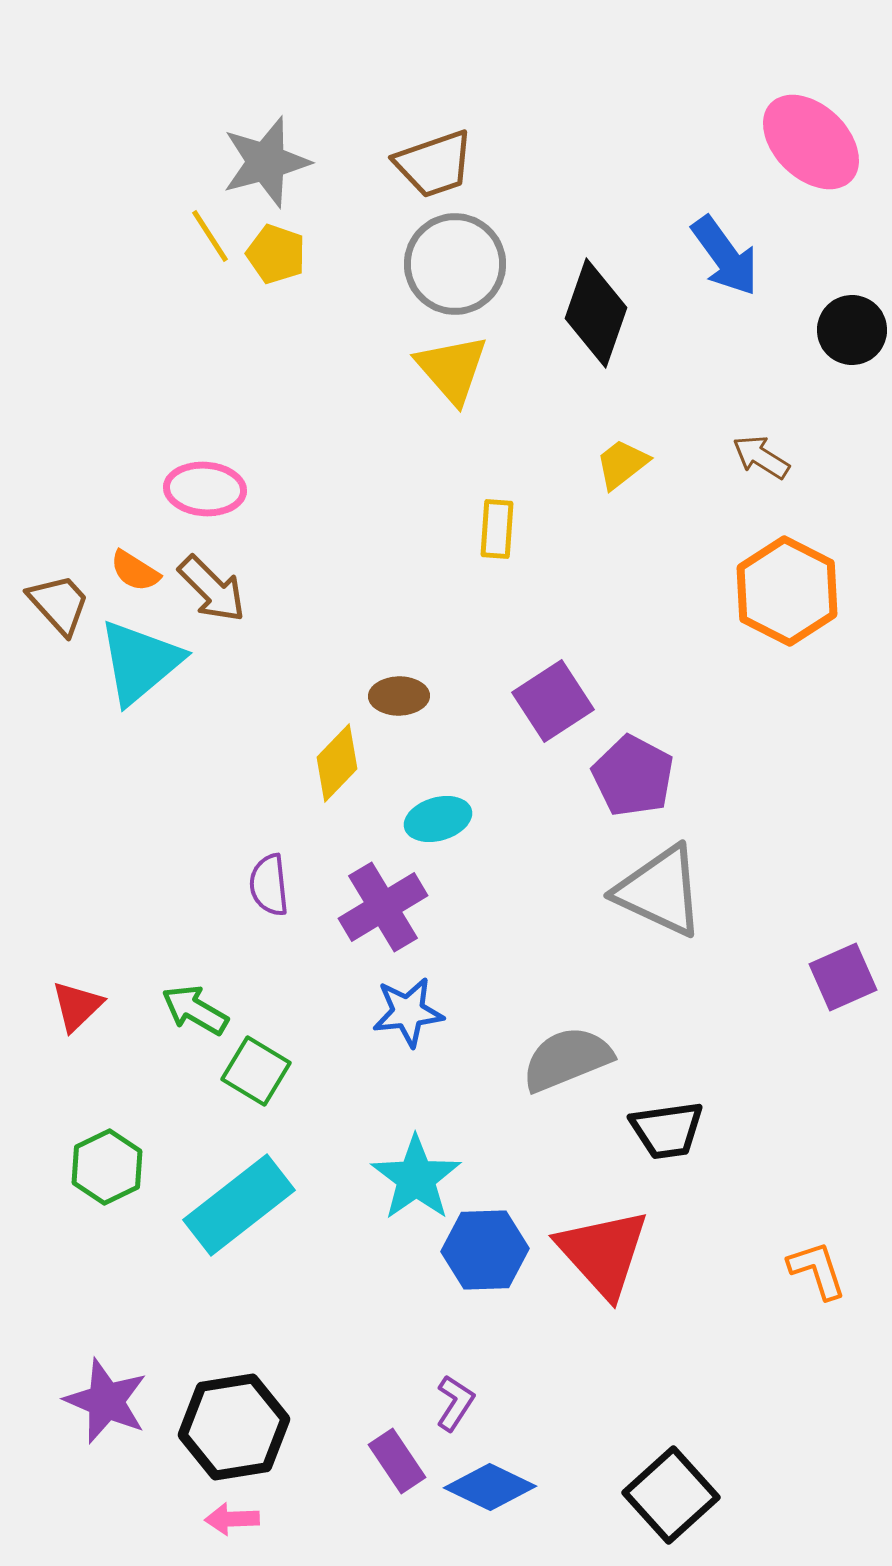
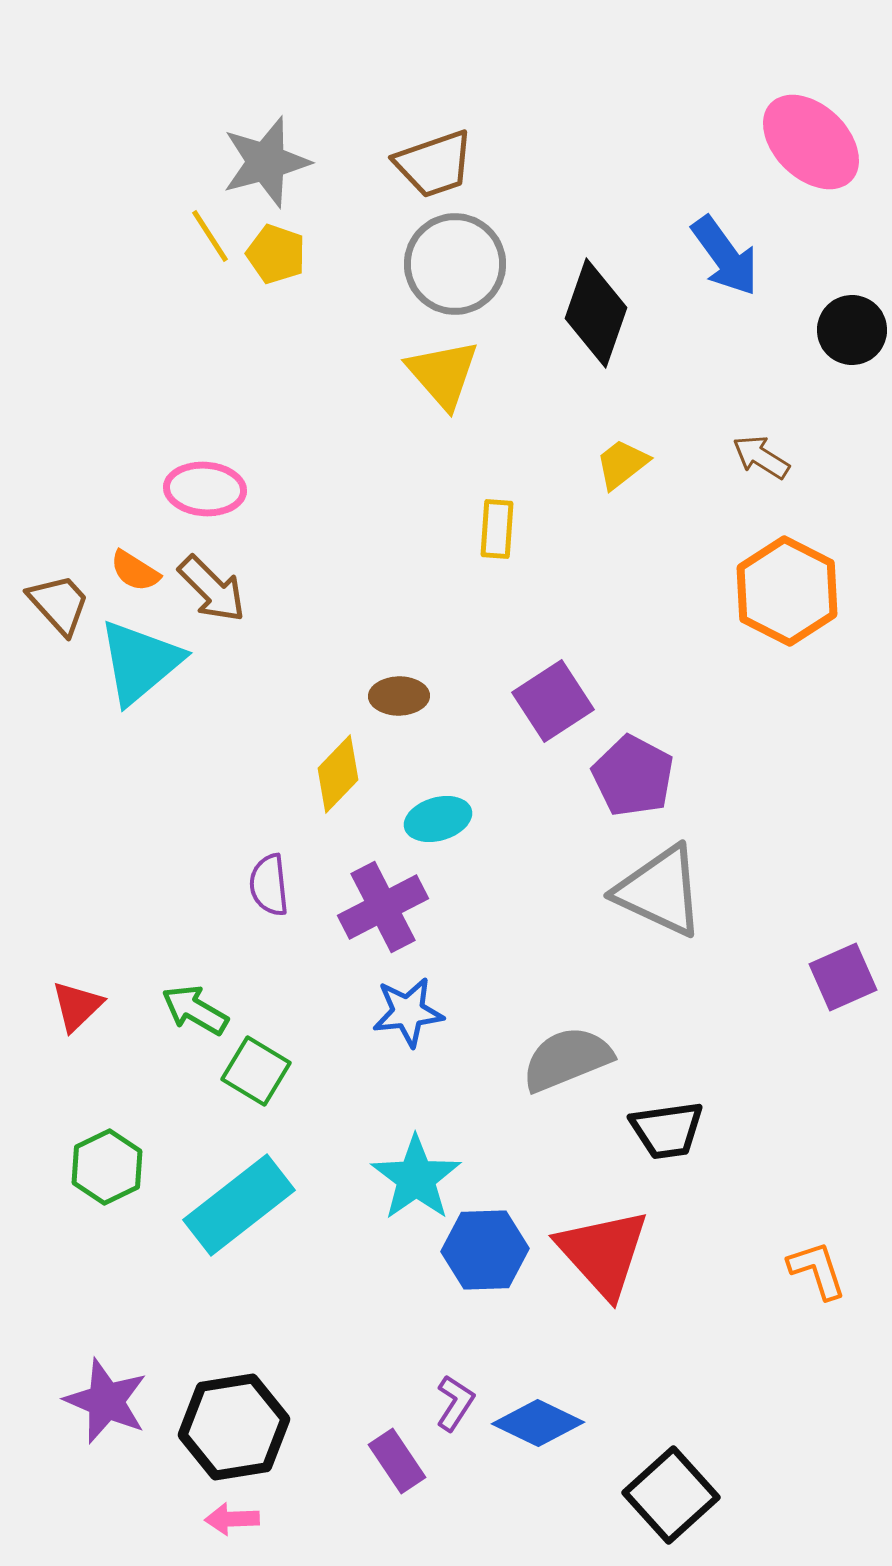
yellow triangle at (452, 369): moved 9 px left, 5 px down
yellow diamond at (337, 763): moved 1 px right, 11 px down
purple cross at (383, 907): rotated 4 degrees clockwise
blue diamond at (490, 1487): moved 48 px right, 64 px up
